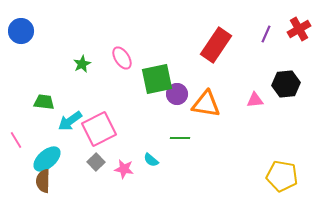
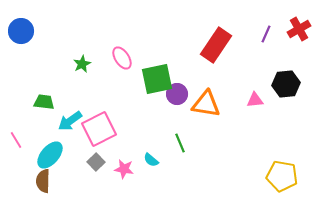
green line: moved 5 px down; rotated 66 degrees clockwise
cyan ellipse: moved 3 px right, 4 px up; rotated 8 degrees counterclockwise
